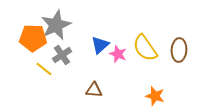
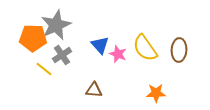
blue triangle: rotated 30 degrees counterclockwise
orange star: moved 1 px right, 3 px up; rotated 18 degrees counterclockwise
